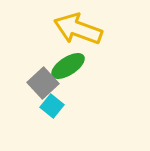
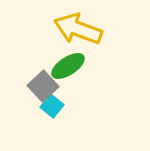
gray square: moved 3 px down
